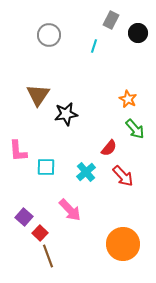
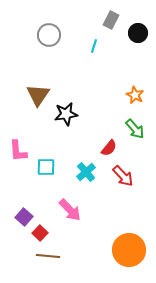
orange star: moved 7 px right, 4 px up
orange circle: moved 6 px right, 6 px down
brown line: rotated 65 degrees counterclockwise
